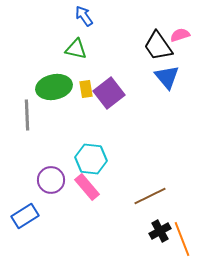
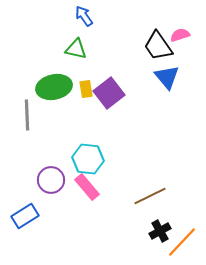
cyan hexagon: moved 3 px left
orange line: moved 3 px down; rotated 64 degrees clockwise
